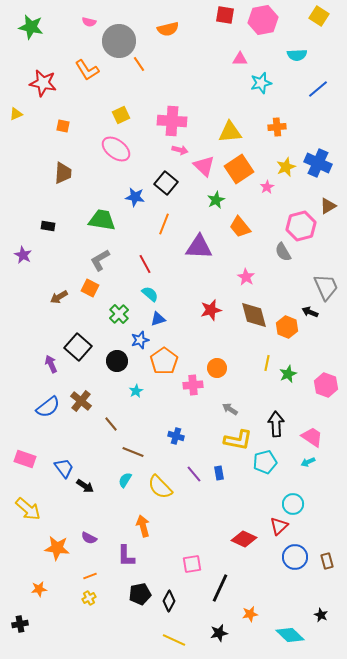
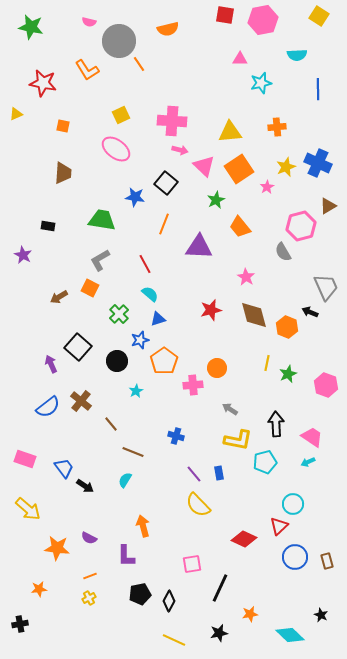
blue line at (318, 89): rotated 50 degrees counterclockwise
yellow semicircle at (160, 487): moved 38 px right, 18 px down
